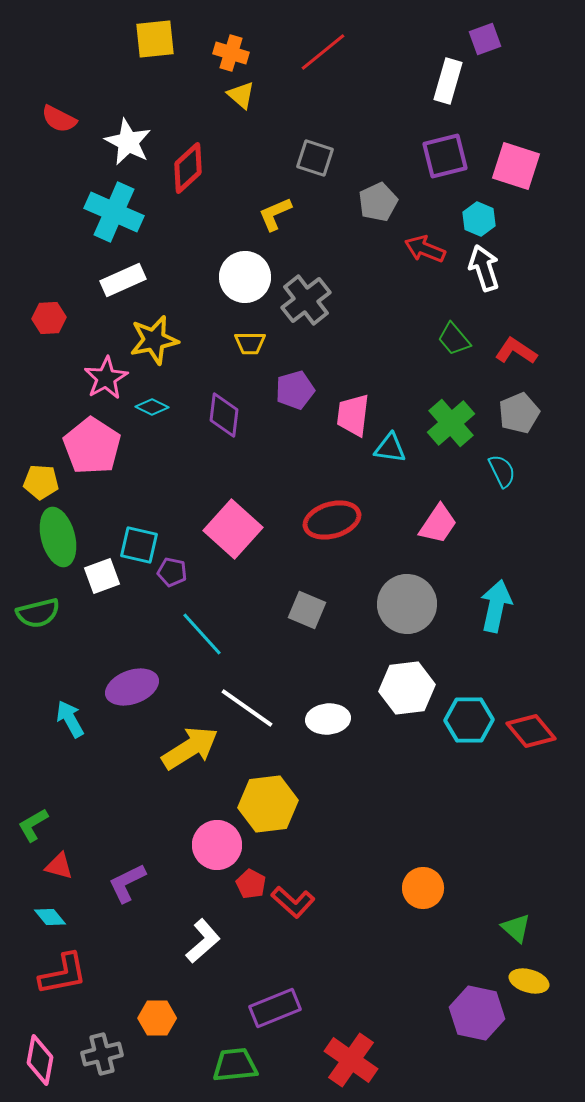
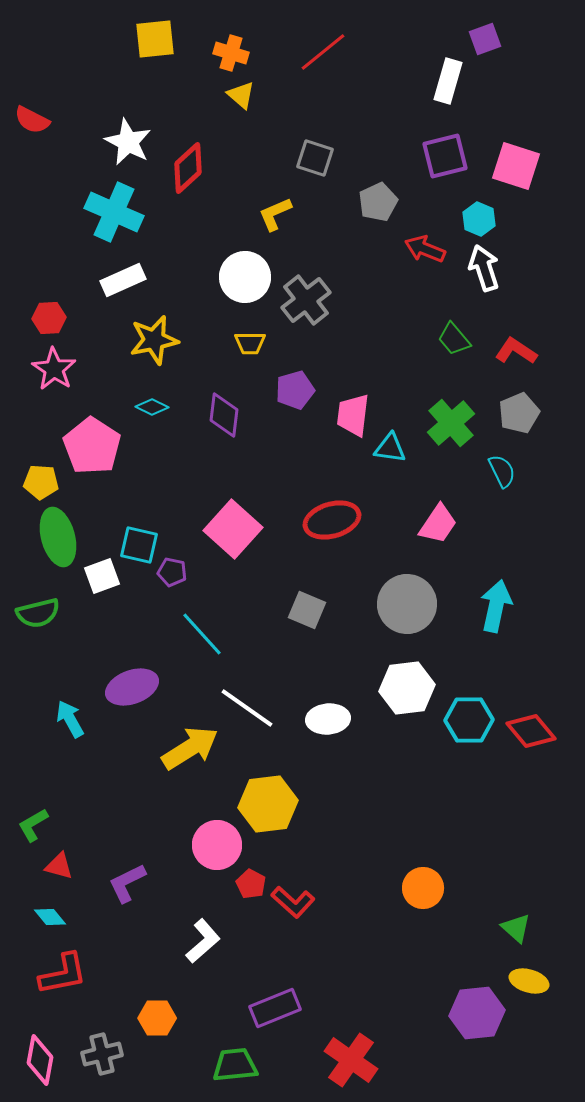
red semicircle at (59, 119): moved 27 px left, 1 px down
pink star at (106, 378): moved 52 px left, 9 px up; rotated 9 degrees counterclockwise
purple hexagon at (477, 1013): rotated 18 degrees counterclockwise
